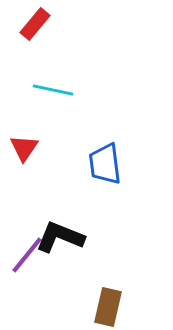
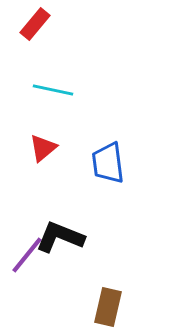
red triangle: moved 19 px right; rotated 16 degrees clockwise
blue trapezoid: moved 3 px right, 1 px up
